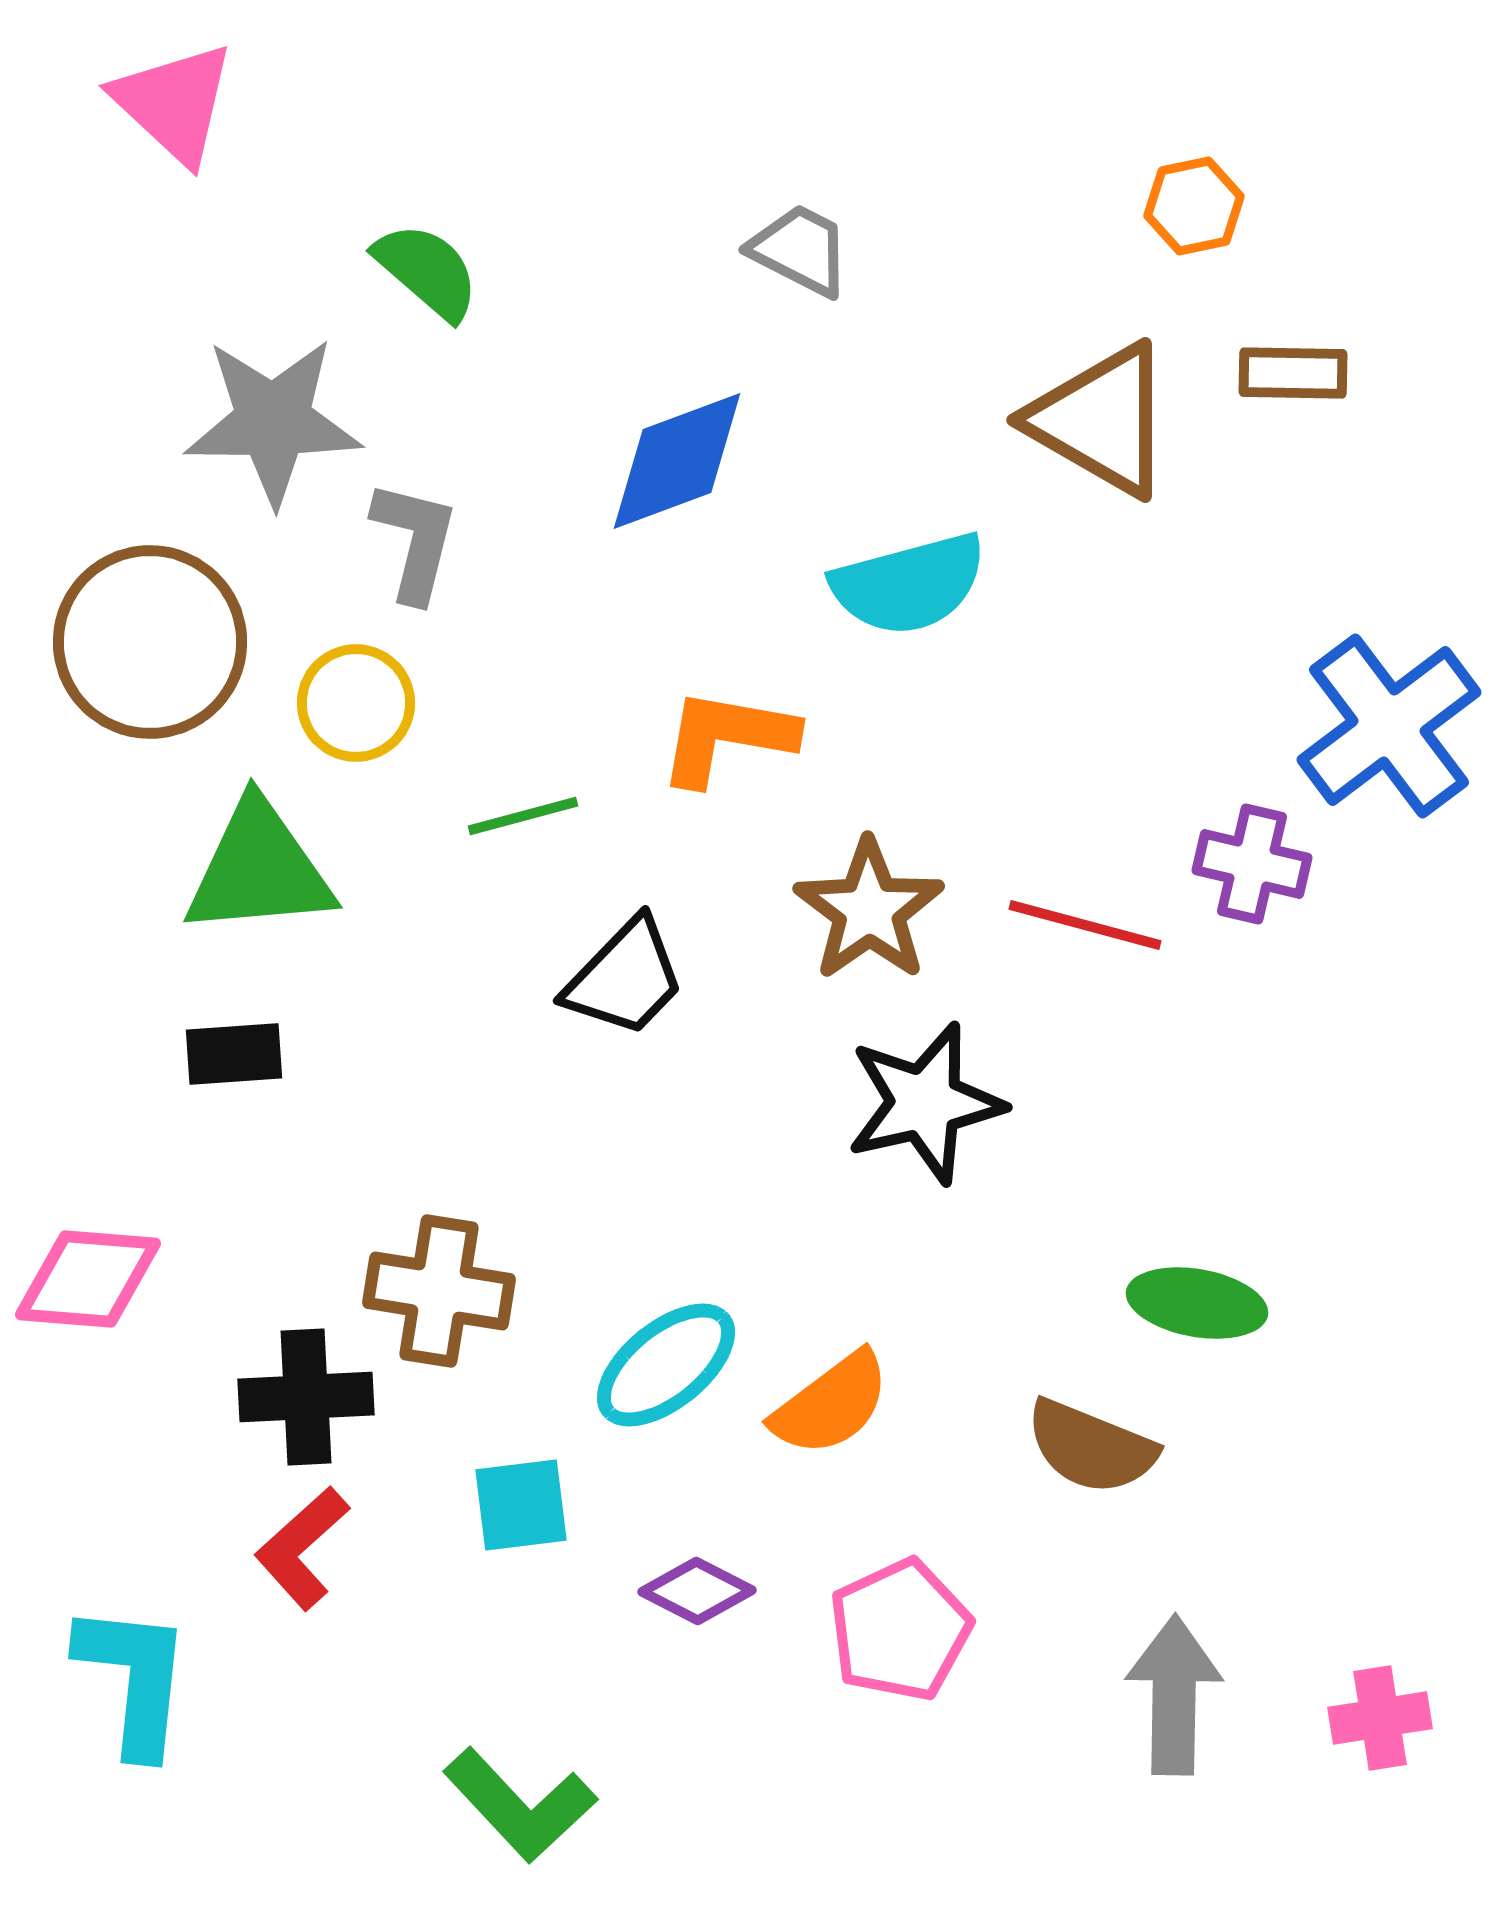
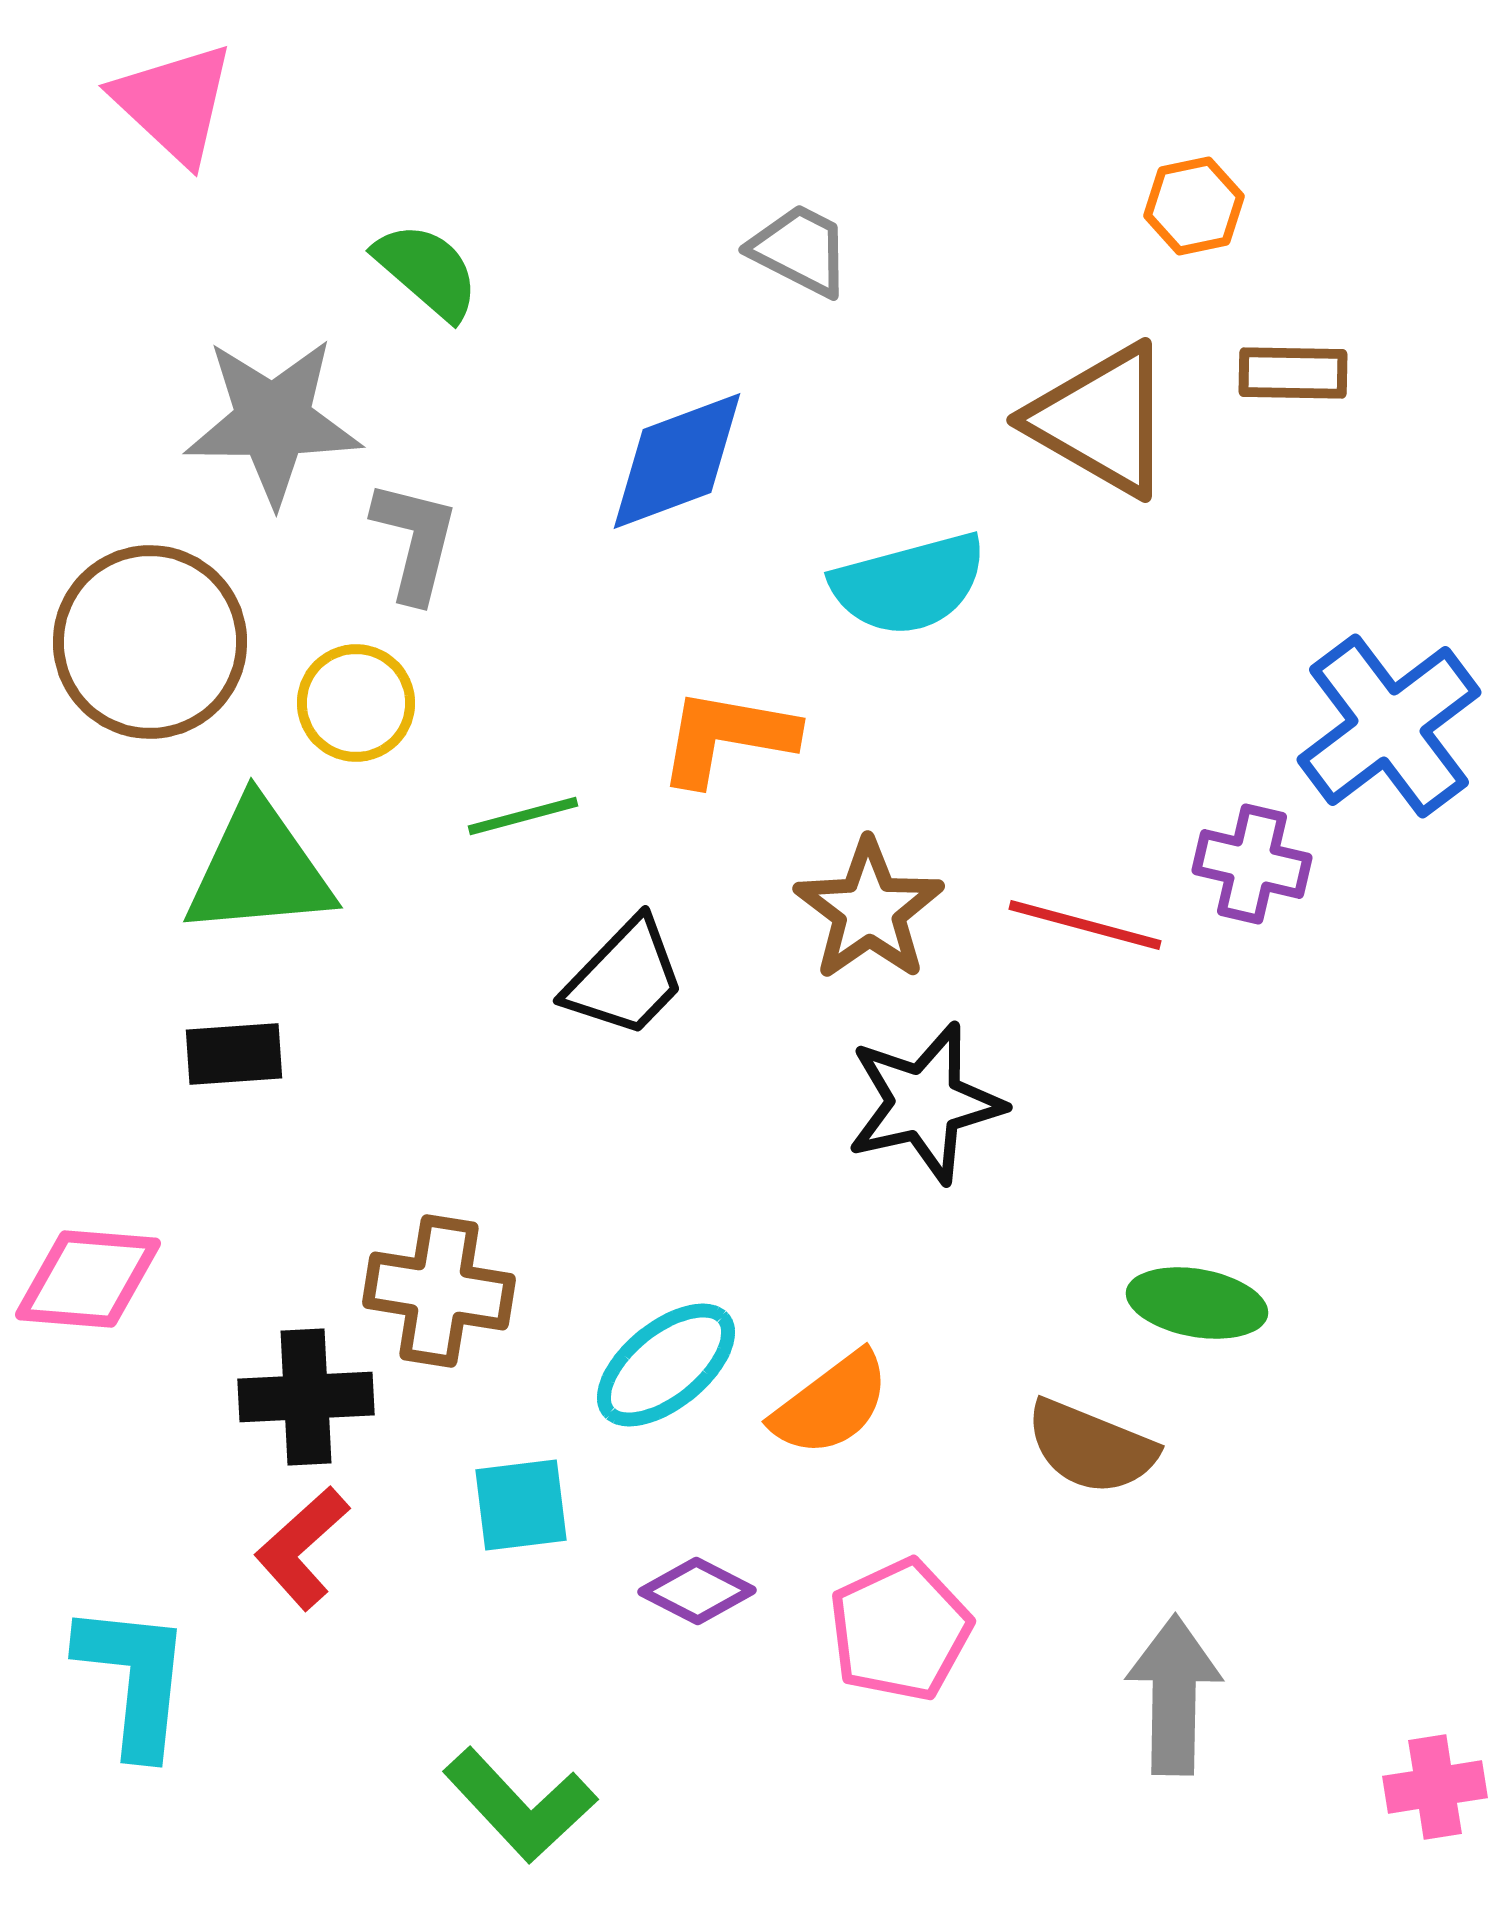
pink cross: moved 55 px right, 69 px down
